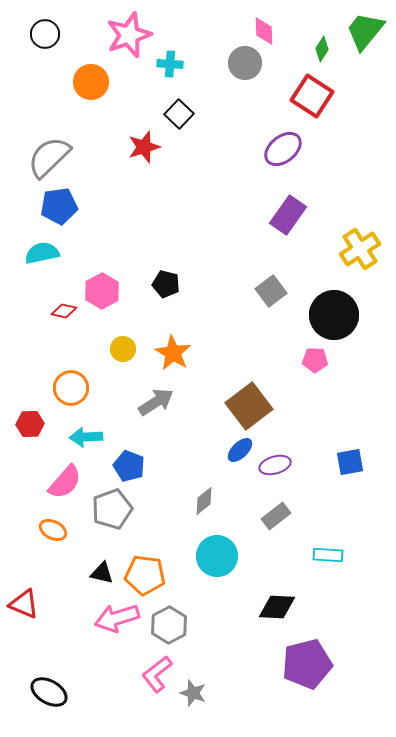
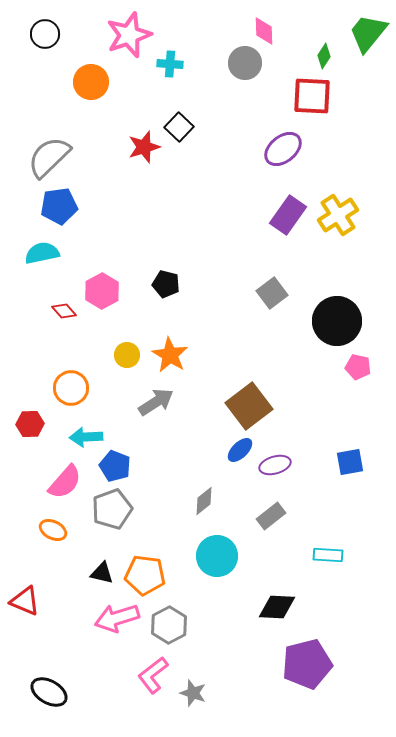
green trapezoid at (365, 31): moved 3 px right, 2 px down
green diamond at (322, 49): moved 2 px right, 7 px down
red square at (312, 96): rotated 30 degrees counterclockwise
black square at (179, 114): moved 13 px down
yellow cross at (360, 249): moved 22 px left, 34 px up
gray square at (271, 291): moved 1 px right, 2 px down
red diamond at (64, 311): rotated 35 degrees clockwise
black circle at (334, 315): moved 3 px right, 6 px down
yellow circle at (123, 349): moved 4 px right, 6 px down
orange star at (173, 353): moved 3 px left, 2 px down
pink pentagon at (315, 360): moved 43 px right, 7 px down; rotated 10 degrees clockwise
blue pentagon at (129, 466): moved 14 px left
gray rectangle at (276, 516): moved 5 px left
red triangle at (24, 604): moved 1 px right, 3 px up
pink L-shape at (157, 674): moved 4 px left, 1 px down
